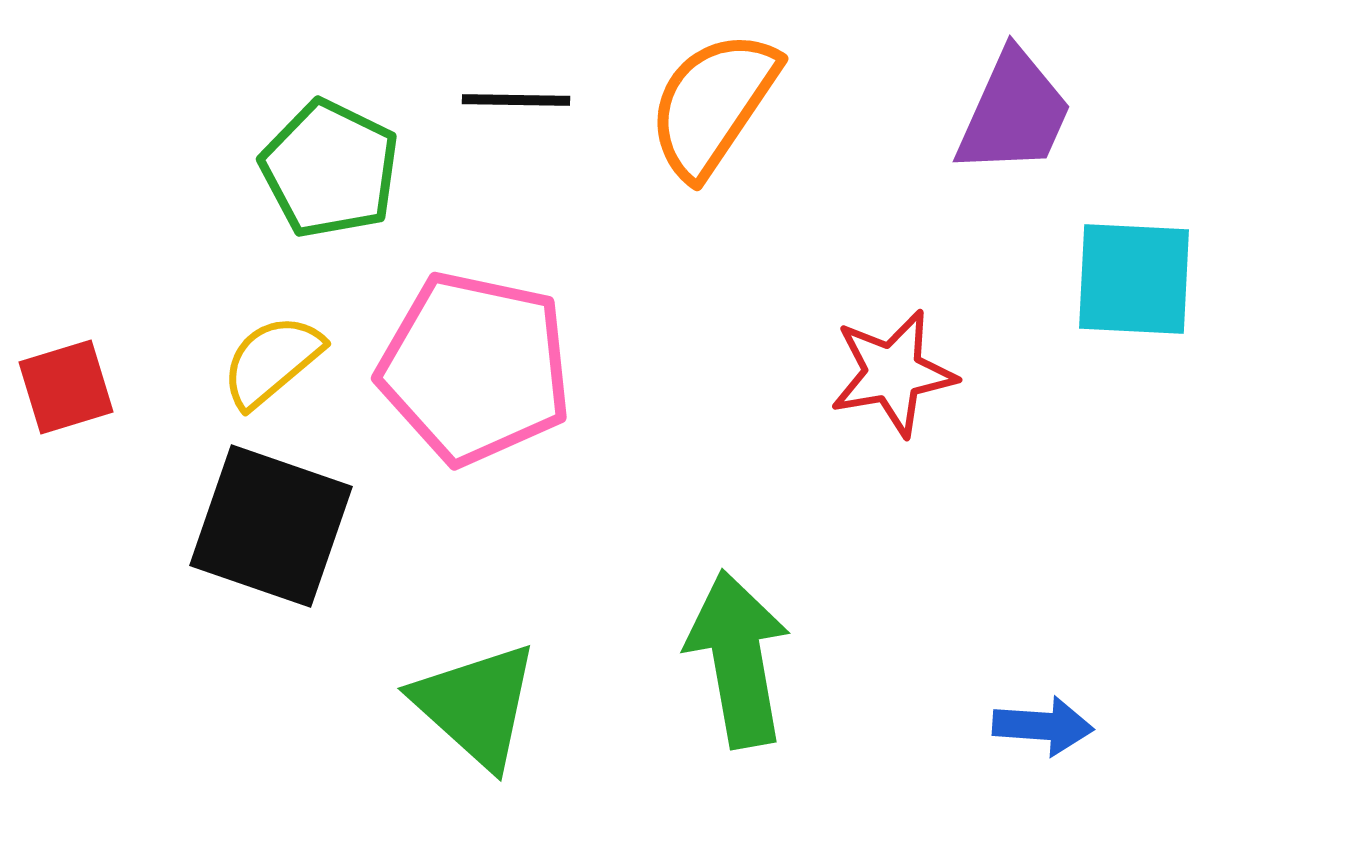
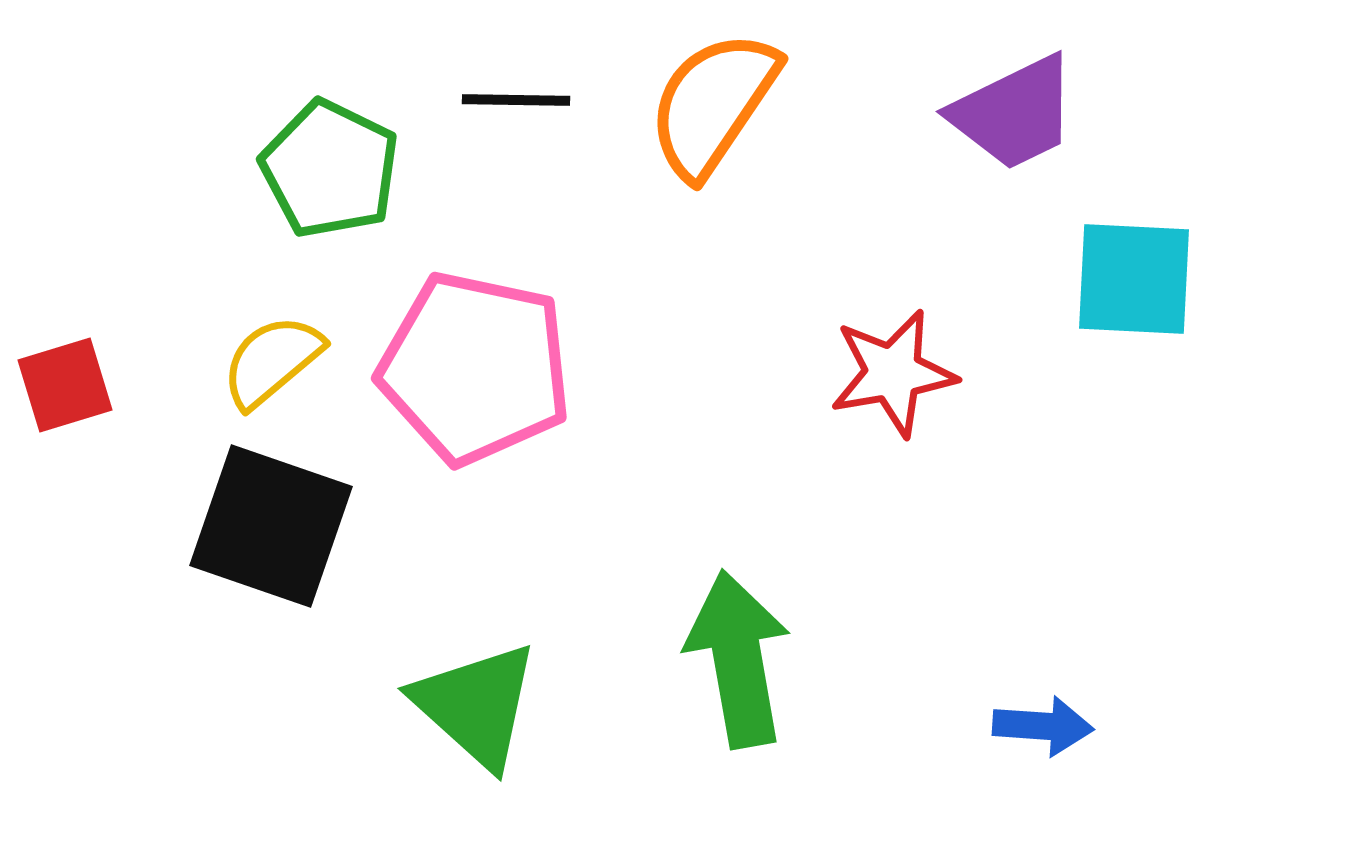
purple trapezoid: rotated 40 degrees clockwise
red square: moved 1 px left, 2 px up
